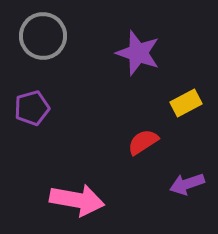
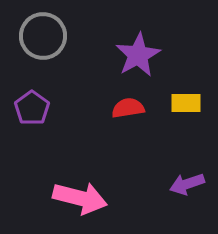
purple star: moved 2 px down; rotated 24 degrees clockwise
yellow rectangle: rotated 28 degrees clockwise
purple pentagon: rotated 20 degrees counterclockwise
red semicircle: moved 15 px left, 34 px up; rotated 24 degrees clockwise
pink arrow: moved 3 px right, 2 px up; rotated 4 degrees clockwise
